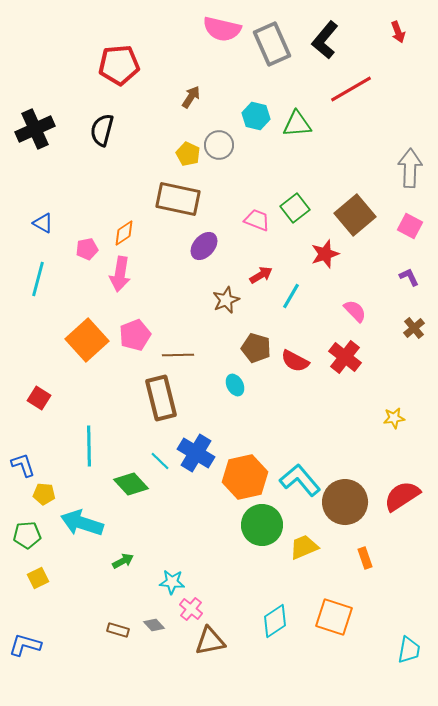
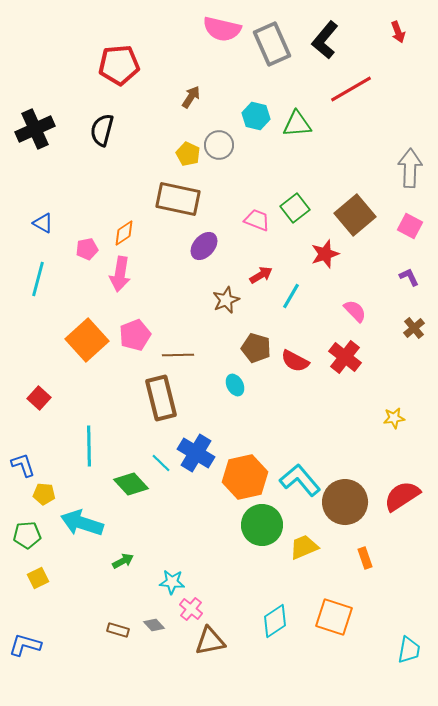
red square at (39, 398): rotated 10 degrees clockwise
cyan line at (160, 461): moved 1 px right, 2 px down
